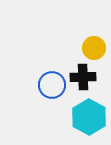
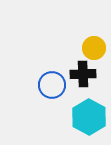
black cross: moved 3 px up
